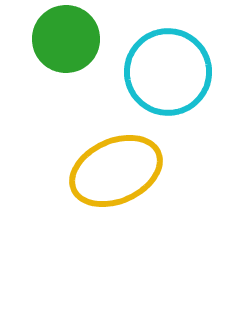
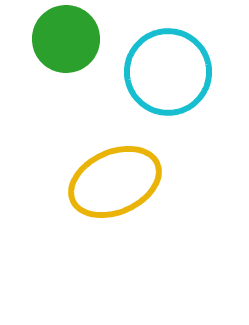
yellow ellipse: moved 1 px left, 11 px down
